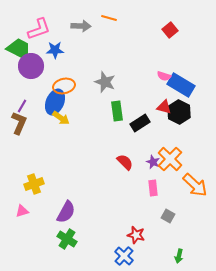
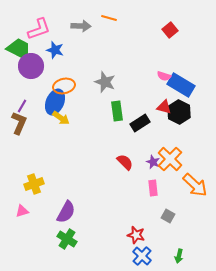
blue star: rotated 18 degrees clockwise
blue cross: moved 18 px right
